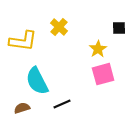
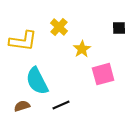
yellow star: moved 16 px left
black line: moved 1 px left, 1 px down
brown semicircle: moved 2 px up
